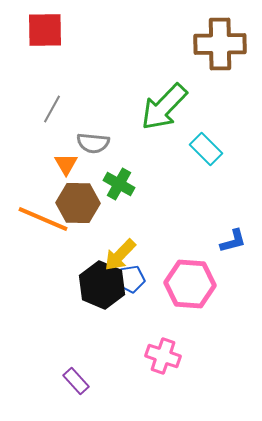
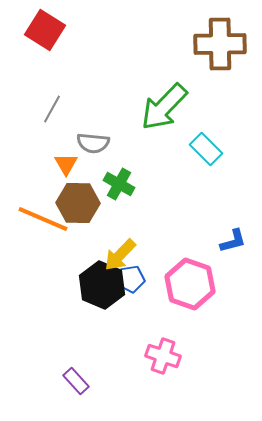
red square: rotated 33 degrees clockwise
pink hexagon: rotated 15 degrees clockwise
